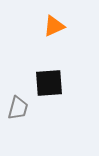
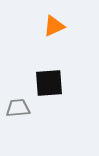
gray trapezoid: rotated 110 degrees counterclockwise
